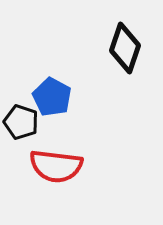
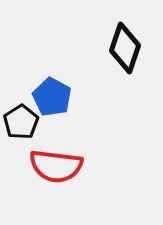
black pentagon: rotated 20 degrees clockwise
